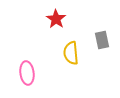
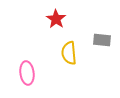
gray rectangle: rotated 72 degrees counterclockwise
yellow semicircle: moved 2 px left
